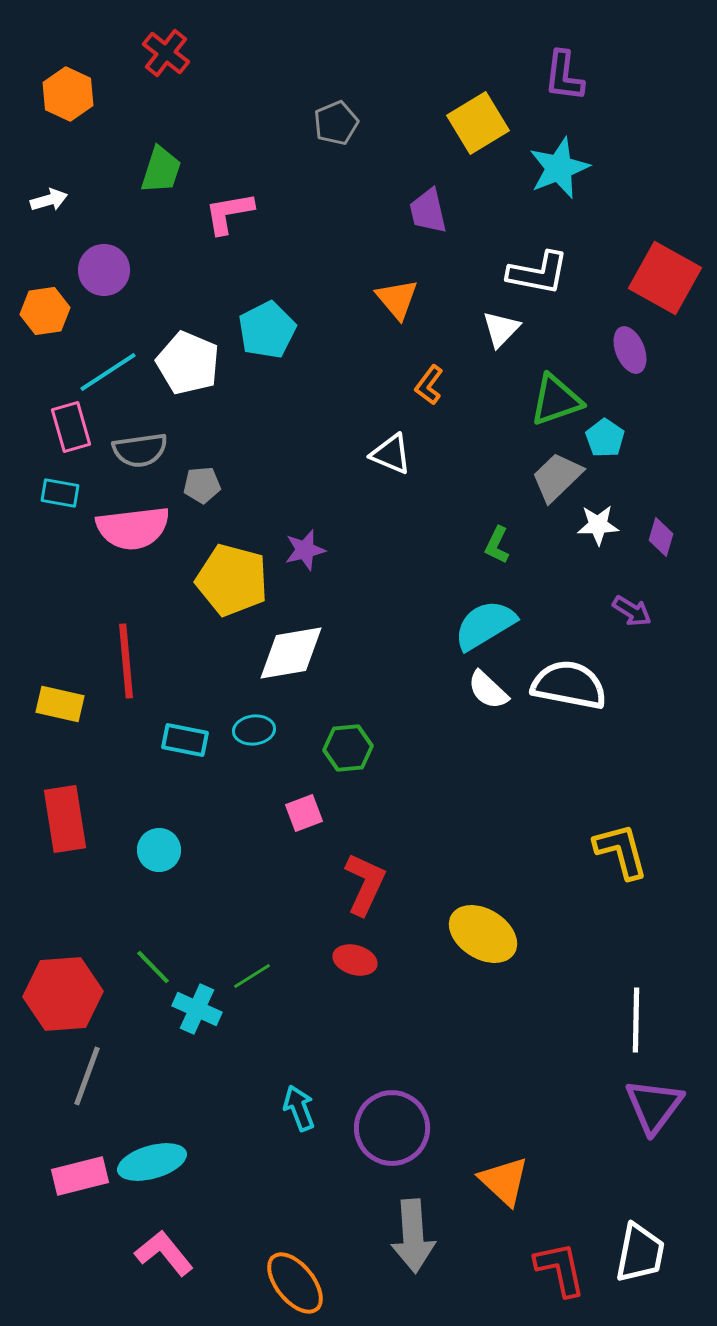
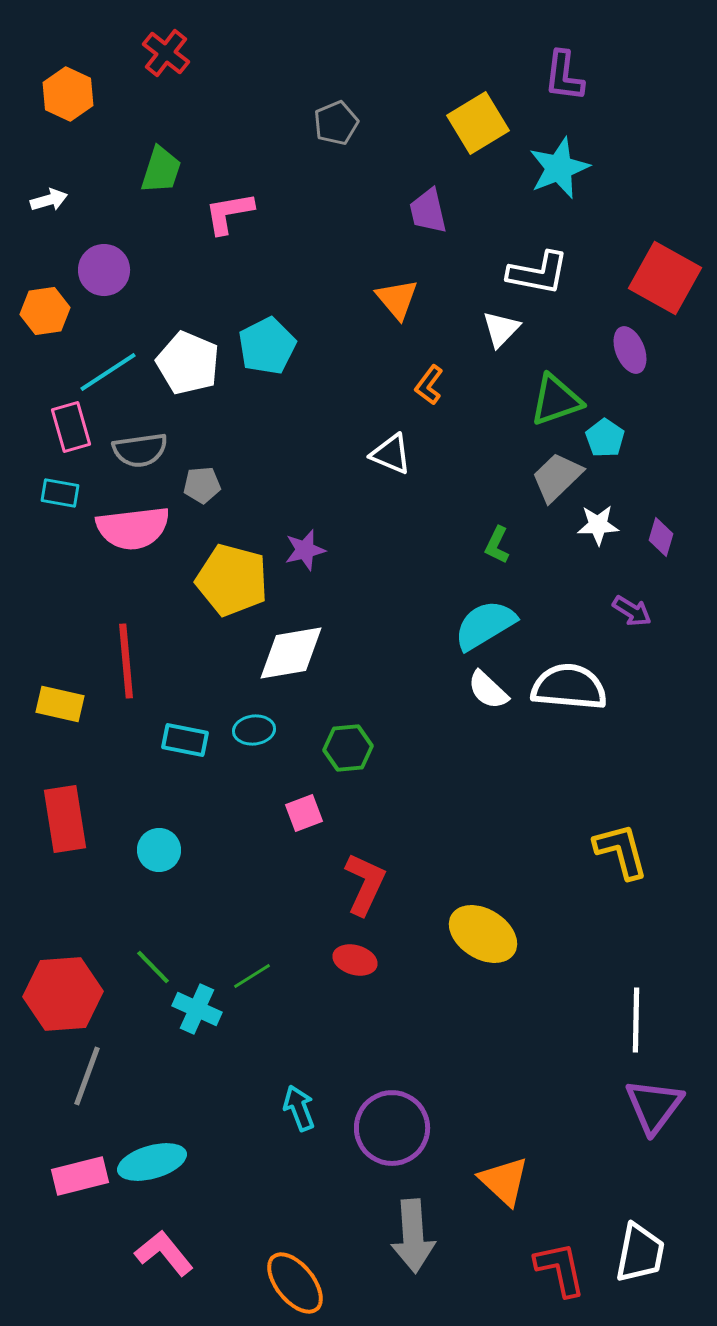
cyan pentagon at (267, 330): moved 16 px down
white semicircle at (569, 685): moved 2 px down; rotated 6 degrees counterclockwise
